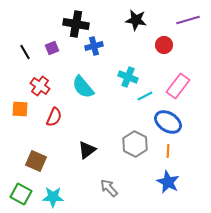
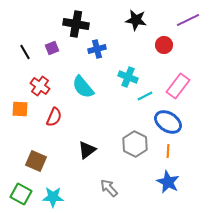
purple line: rotated 10 degrees counterclockwise
blue cross: moved 3 px right, 3 px down
